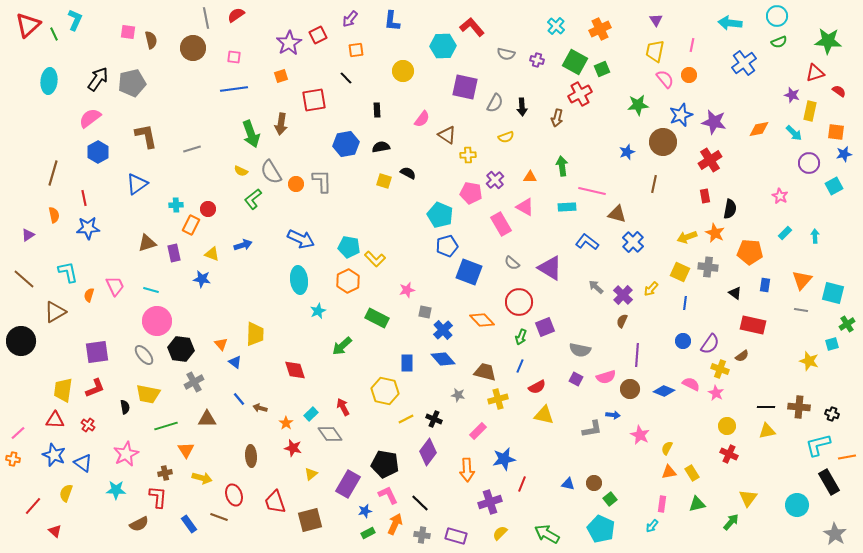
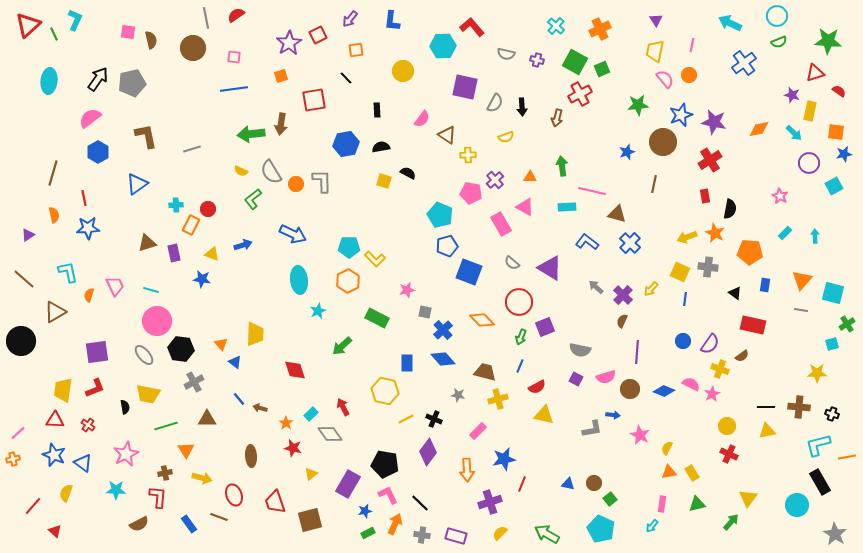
cyan arrow at (730, 23): rotated 20 degrees clockwise
green arrow at (251, 134): rotated 104 degrees clockwise
blue arrow at (301, 239): moved 8 px left, 5 px up
blue cross at (633, 242): moved 3 px left, 1 px down
cyan pentagon at (349, 247): rotated 10 degrees counterclockwise
blue line at (685, 303): moved 4 px up
purple line at (637, 355): moved 3 px up
yellow star at (809, 361): moved 8 px right, 12 px down; rotated 18 degrees counterclockwise
pink star at (716, 393): moved 4 px left, 1 px down; rotated 14 degrees clockwise
orange cross at (13, 459): rotated 24 degrees counterclockwise
black rectangle at (829, 482): moved 9 px left
